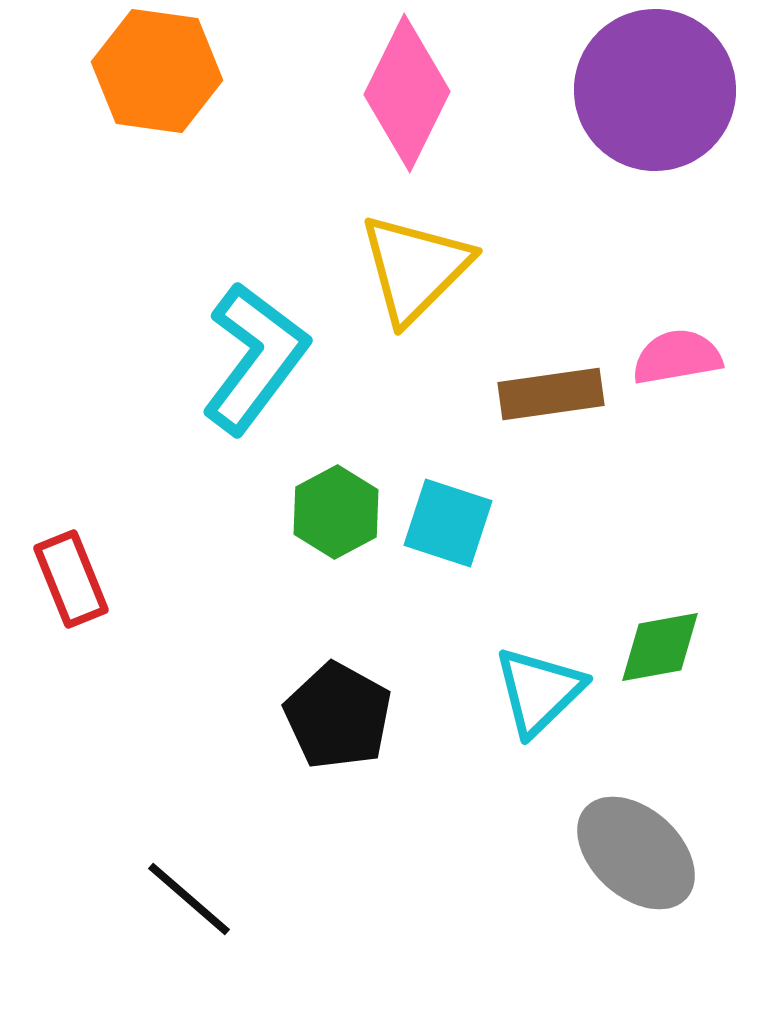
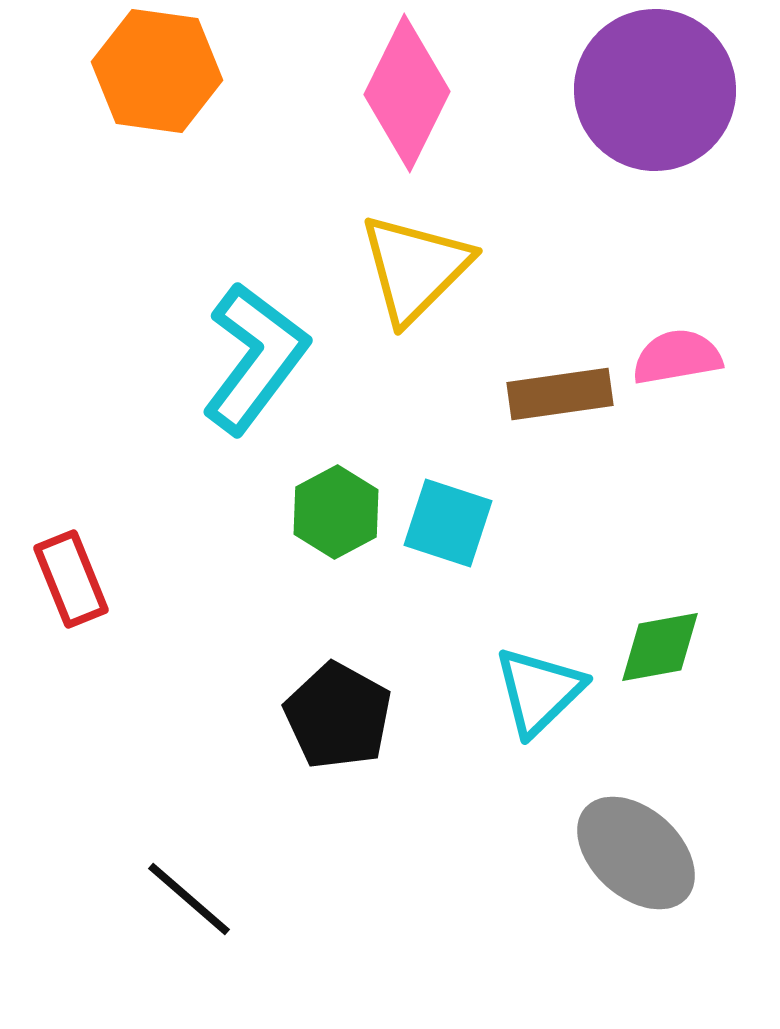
brown rectangle: moved 9 px right
